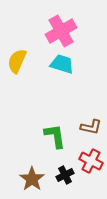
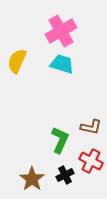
green L-shape: moved 5 px right, 4 px down; rotated 32 degrees clockwise
